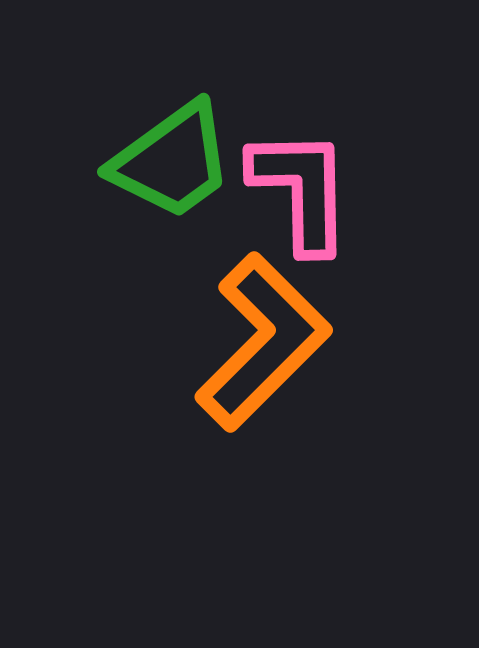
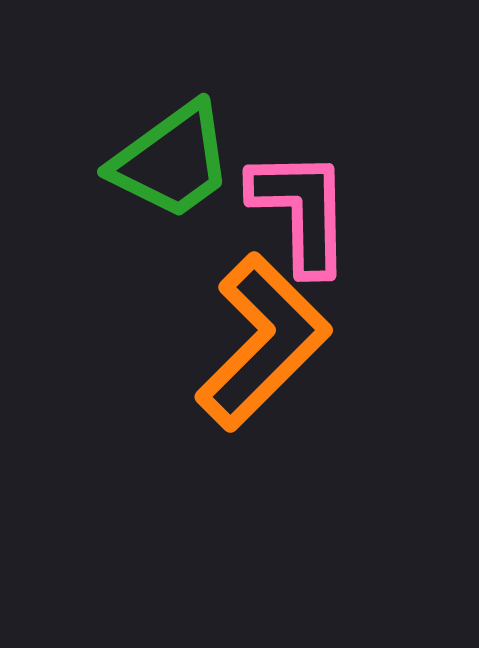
pink L-shape: moved 21 px down
